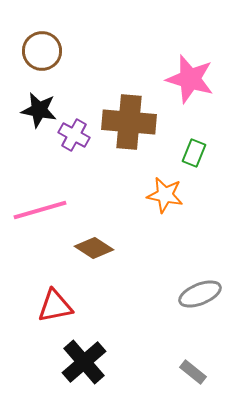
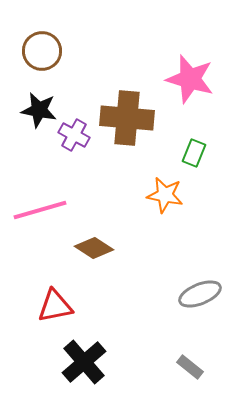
brown cross: moved 2 px left, 4 px up
gray rectangle: moved 3 px left, 5 px up
